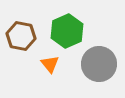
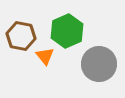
orange triangle: moved 5 px left, 8 px up
